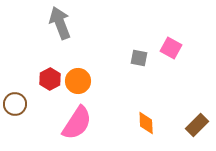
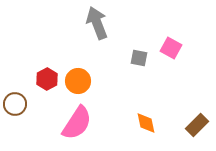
gray arrow: moved 37 px right
red hexagon: moved 3 px left
orange diamond: rotated 10 degrees counterclockwise
